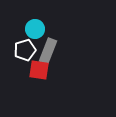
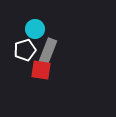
red square: moved 2 px right
